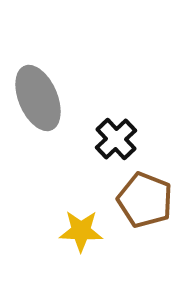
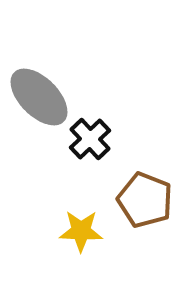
gray ellipse: moved 1 px right, 1 px up; rotated 22 degrees counterclockwise
black cross: moved 26 px left
